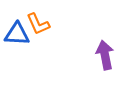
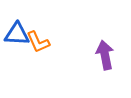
orange L-shape: moved 18 px down
